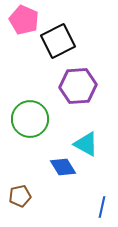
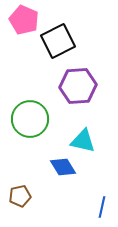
cyan triangle: moved 3 px left, 3 px up; rotated 16 degrees counterclockwise
